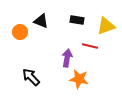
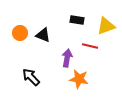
black triangle: moved 2 px right, 14 px down
orange circle: moved 1 px down
